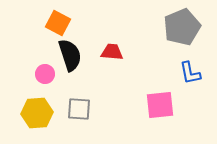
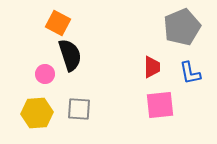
red trapezoid: moved 40 px right, 15 px down; rotated 85 degrees clockwise
